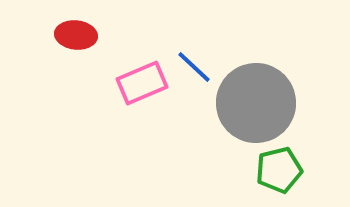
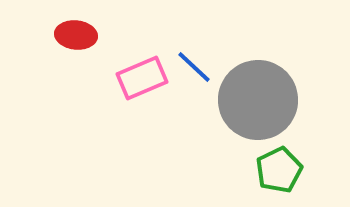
pink rectangle: moved 5 px up
gray circle: moved 2 px right, 3 px up
green pentagon: rotated 12 degrees counterclockwise
